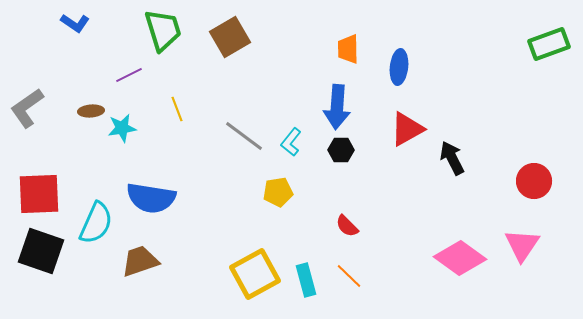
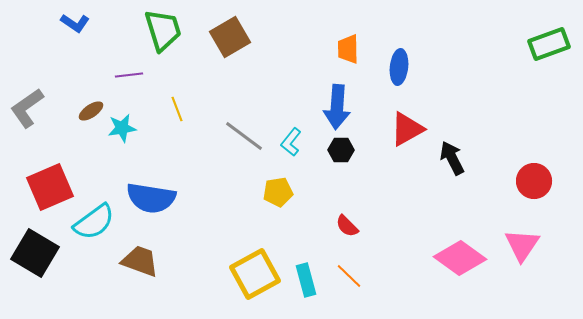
purple line: rotated 20 degrees clockwise
brown ellipse: rotated 30 degrees counterclockwise
red square: moved 11 px right, 7 px up; rotated 21 degrees counterclockwise
cyan semicircle: moved 2 px left, 1 px up; rotated 30 degrees clockwise
black square: moved 6 px left, 2 px down; rotated 12 degrees clockwise
brown trapezoid: rotated 39 degrees clockwise
